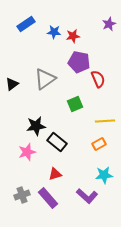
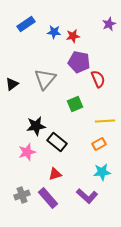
gray triangle: rotated 15 degrees counterclockwise
cyan star: moved 2 px left, 3 px up
